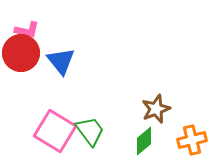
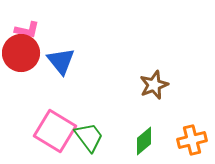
brown star: moved 2 px left, 24 px up
green trapezoid: moved 1 px left, 6 px down
